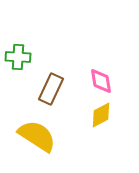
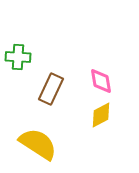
yellow semicircle: moved 1 px right, 8 px down
